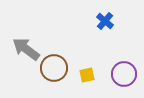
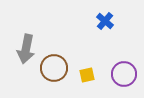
gray arrow: rotated 116 degrees counterclockwise
